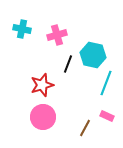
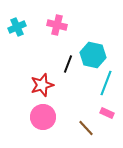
cyan cross: moved 5 px left, 2 px up; rotated 36 degrees counterclockwise
pink cross: moved 10 px up; rotated 30 degrees clockwise
pink rectangle: moved 3 px up
brown line: moved 1 px right; rotated 72 degrees counterclockwise
